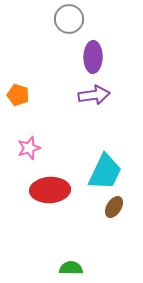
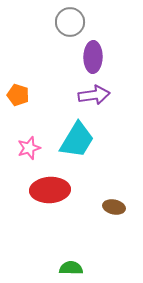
gray circle: moved 1 px right, 3 px down
cyan trapezoid: moved 28 px left, 32 px up; rotated 6 degrees clockwise
brown ellipse: rotated 70 degrees clockwise
